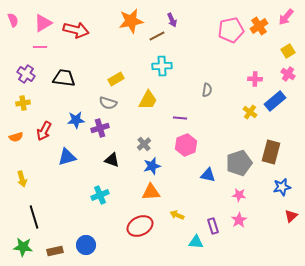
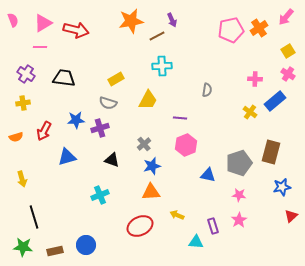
orange cross at (259, 26): moved 2 px down
